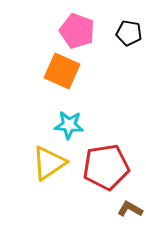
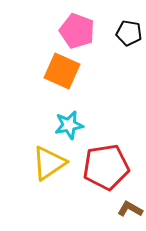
cyan star: rotated 16 degrees counterclockwise
